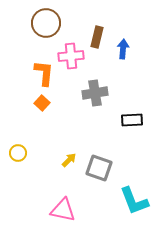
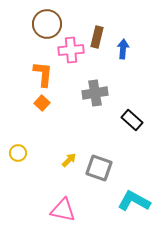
brown circle: moved 1 px right, 1 px down
pink cross: moved 6 px up
orange L-shape: moved 1 px left, 1 px down
black rectangle: rotated 45 degrees clockwise
cyan L-shape: rotated 140 degrees clockwise
